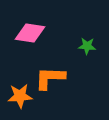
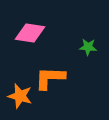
green star: moved 1 px right, 1 px down
orange star: rotated 20 degrees clockwise
